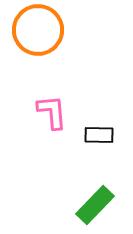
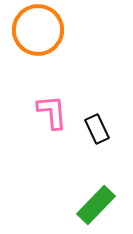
black rectangle: moved 2 px left, 6 px up; rotated 64 degrees clockwise
green rectangle: moved 1 px right
